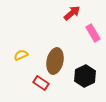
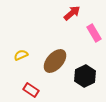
pink rectangle: moved 1 px right
brown ellipse: rotated 30 degrees clockwise
red rectangle: moved 10 px left, 7 px down
